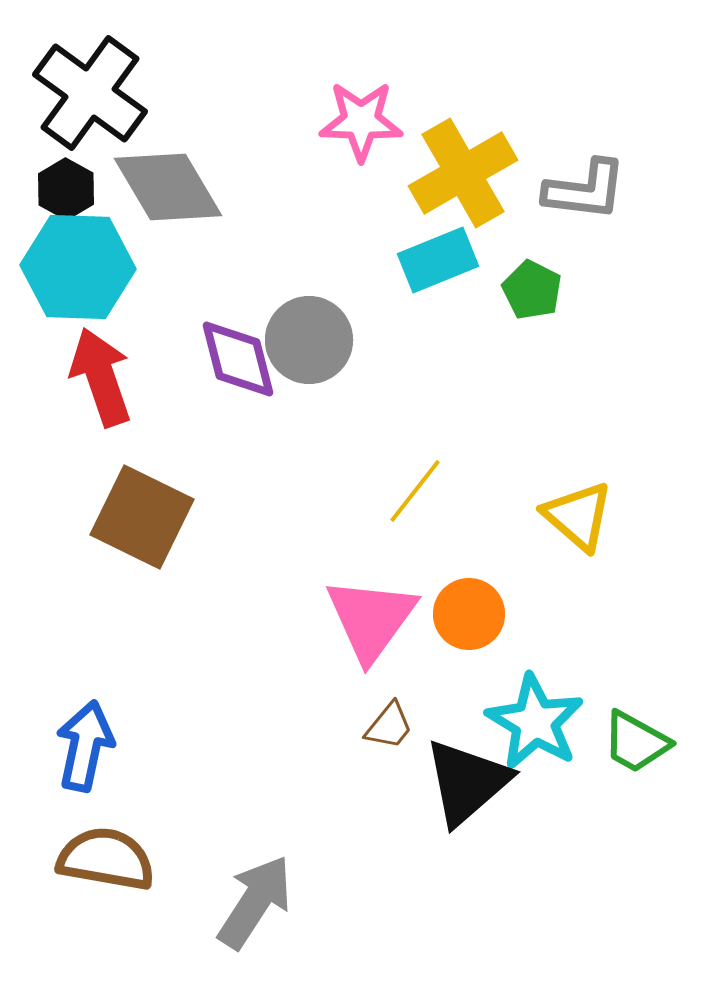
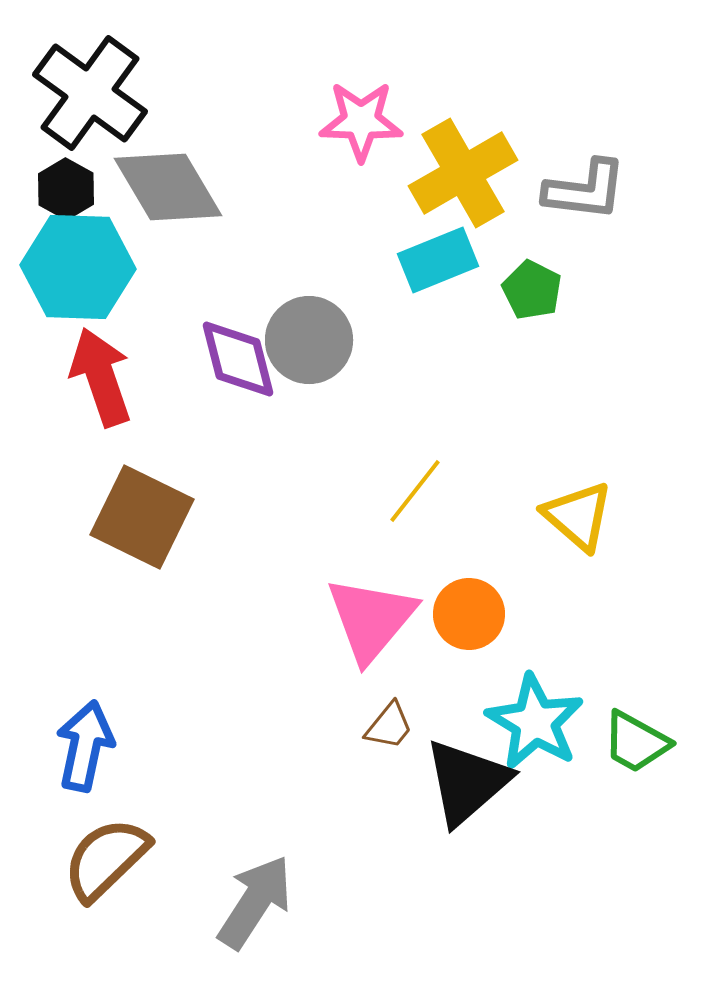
pink triangle: rotated 4 degrees clockwise
brown semicircle: rotated 54 degrees counterclockwise
